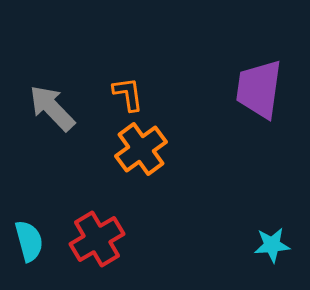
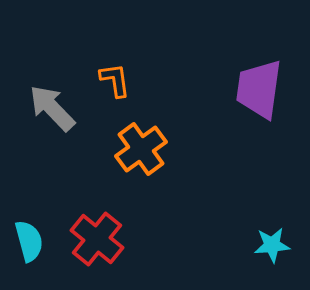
orange L-shape: moved 13 px left, 14 px up
red cross: rotated 20 degrees counterclockwise
